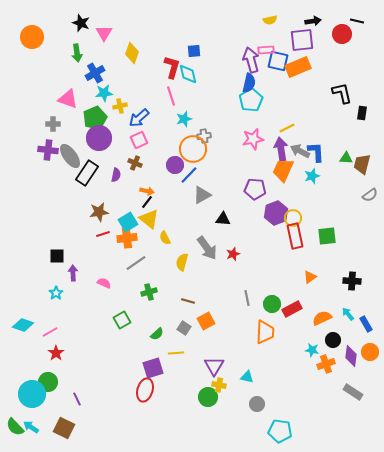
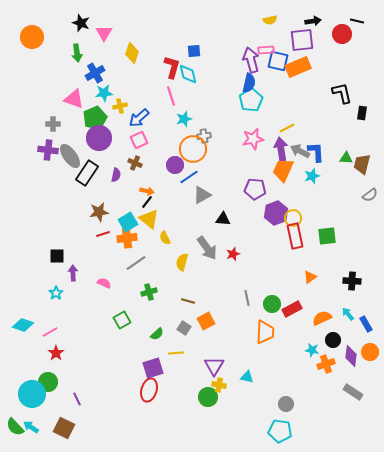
pink triangle at (68, 99): moved 6 px right
blue line at (189, 175): moved 2 px down; rotated 12 degrees clockwise
red ellipse at (145, 390): moved 4 px right
gray circle at (257, 404): moved 29 px right
